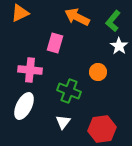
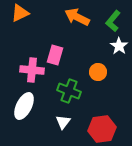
pink rectangle: moved 12 px down
pink cross: moved 2 px right
